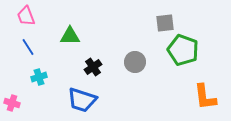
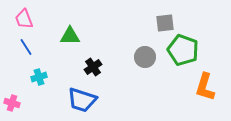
pink trapezoid: moved 2 px left, 3 px down
blue line: moved 2 px left
gray circle: moved 10 px right, 5 px up
orange L-shape: moved 10 px up; rotated 24 degrees clockwise
